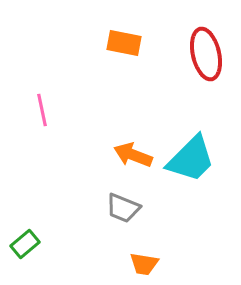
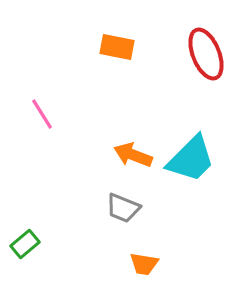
orange rectangle: moved 7 px left, 4 px down
red ellipse: rotated 9 degrees counterclockwise
pink line: moved 4 px down; rotated 20 degrees counterclockwise
